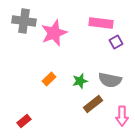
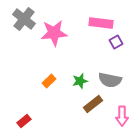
gray cross: moved 2 px up; rotated 30 degrees clockwise
pink star: rotated 16 degrees clockwise
orange rectangle: moved 2 px down
